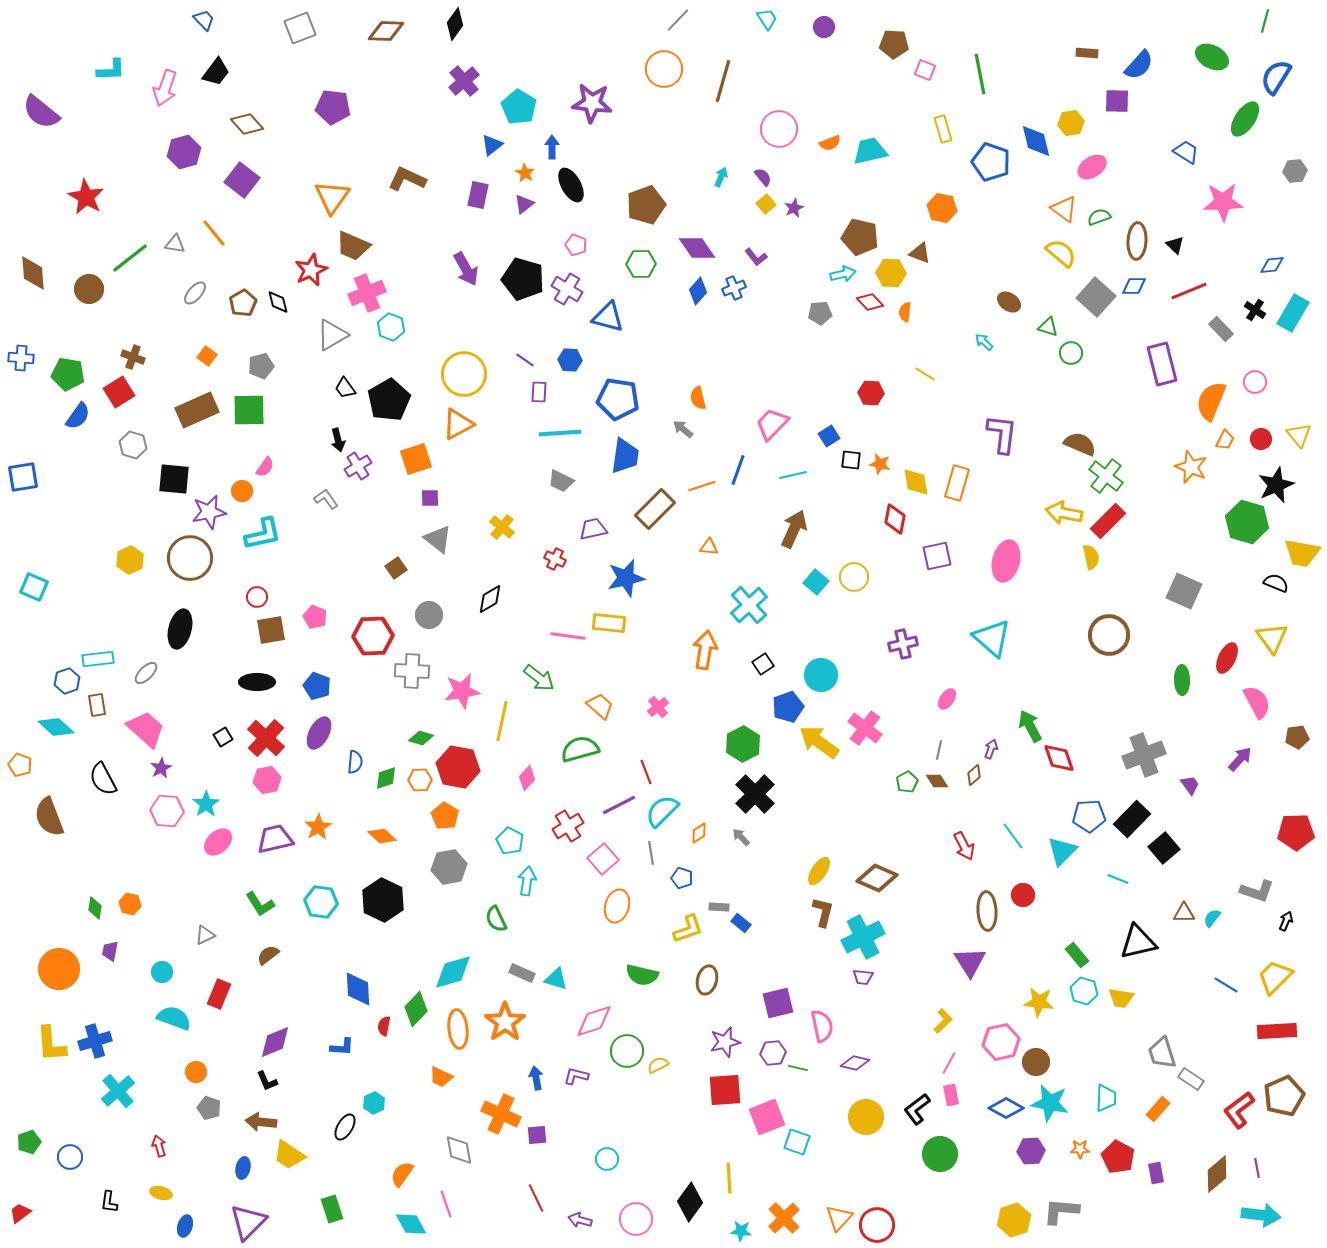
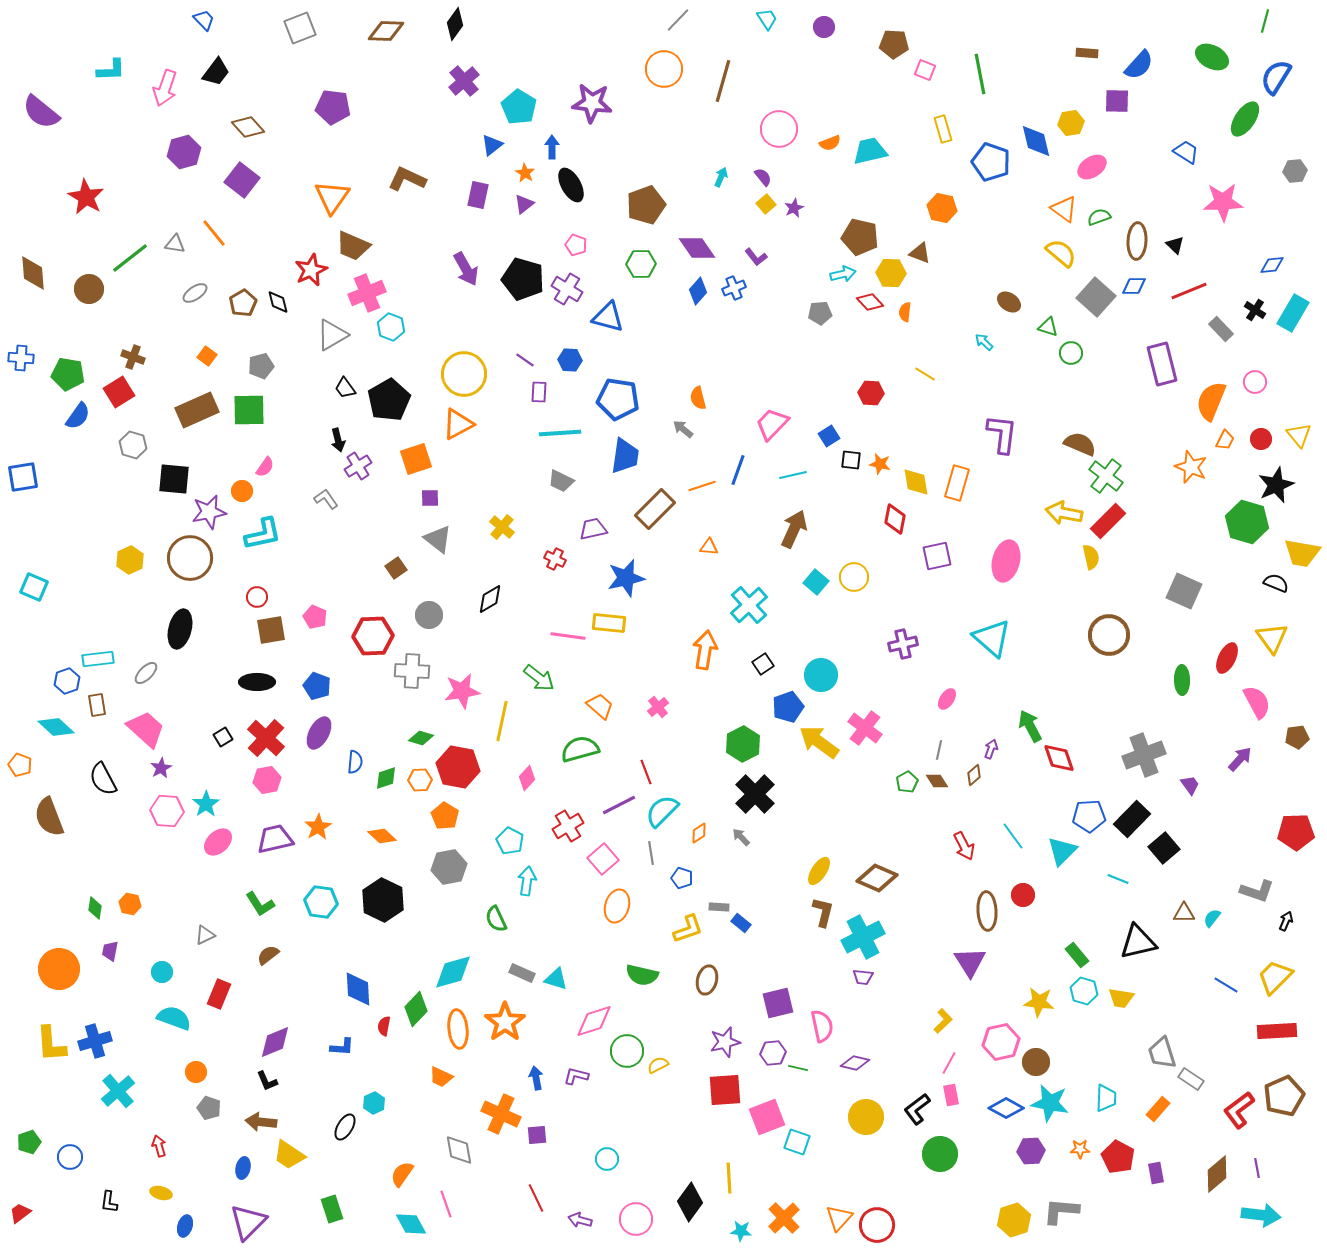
brown diamond at (247, 124): moved 1 px right, 3 px down
gray ellipse at (195, 293): rotated 15 degrees clockwise
